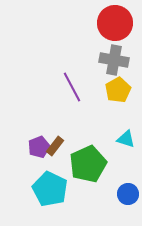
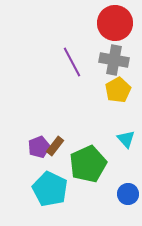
purple line: moved 25 px up
cyan triangle: rotated 30 degrees clockwise
